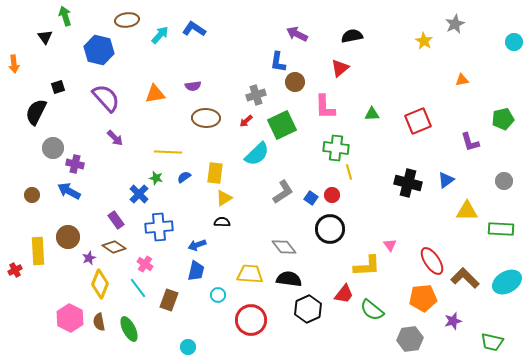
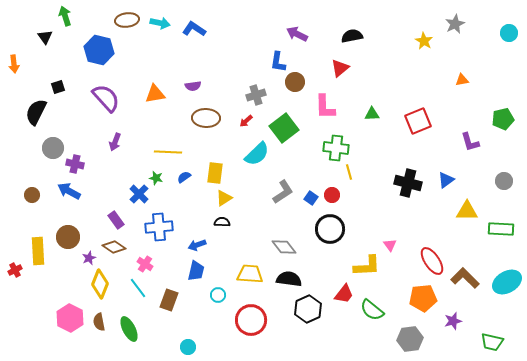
cyan arrow at (160, 35): moved 12 px up; rotated 60 degrees clockwise
cyan circle at (514, 42): moved 5 px left, 9 px up
green square at (282, 125): moved 2 px right, 3 px down; rotated 12 degrees counterclockwise
purple arrow at (115, 138): moved 4 px down; rotated 66 degrees clockwise
